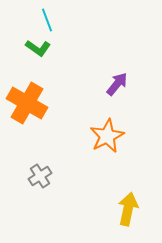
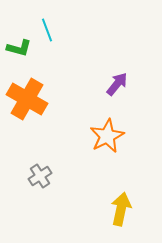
cyan line: moved 10 px down
green L-shape: moved 19 px left; rotated 20 degrees counterclockwise
orange cross: moved 4 px up
yellow arrow: moved 7 px left
